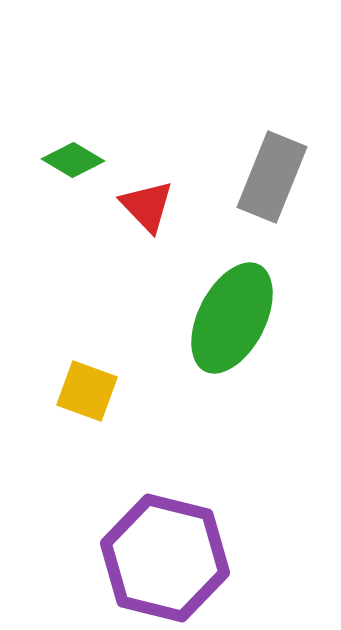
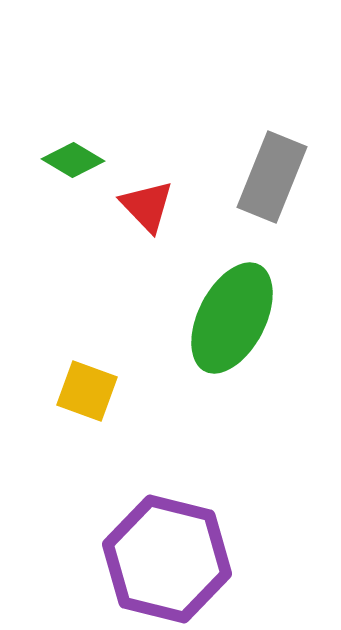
purple hexagon: moved 2 px right, 1 px down
